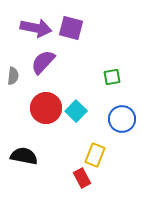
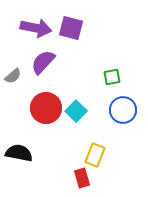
gray semicircle: rotated 42 degrees clockwise
blue circle: moved 1 px right, 9 px up
black semicircle: moved 5 px left, 3 px up
red rectangle: rotated 12 degrees clockwise
